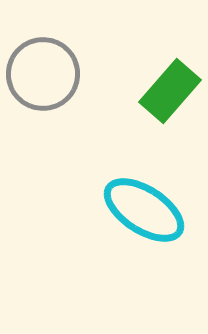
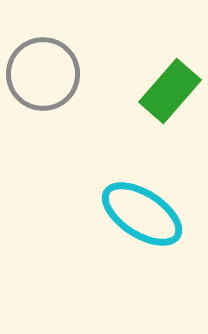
cyan ellipse: moved 2 px left, 4 px down
